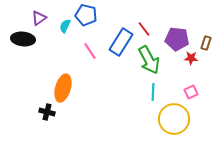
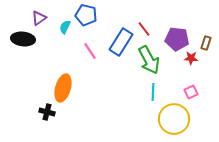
cyan semicircle: moved 1 px down
